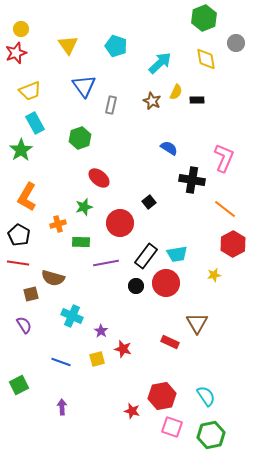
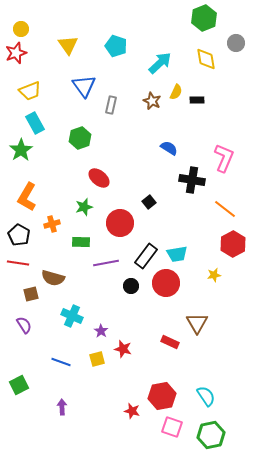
orange cross at (58, 224): moved 6 px left
black circle at (136, 286): moved 5 px left
